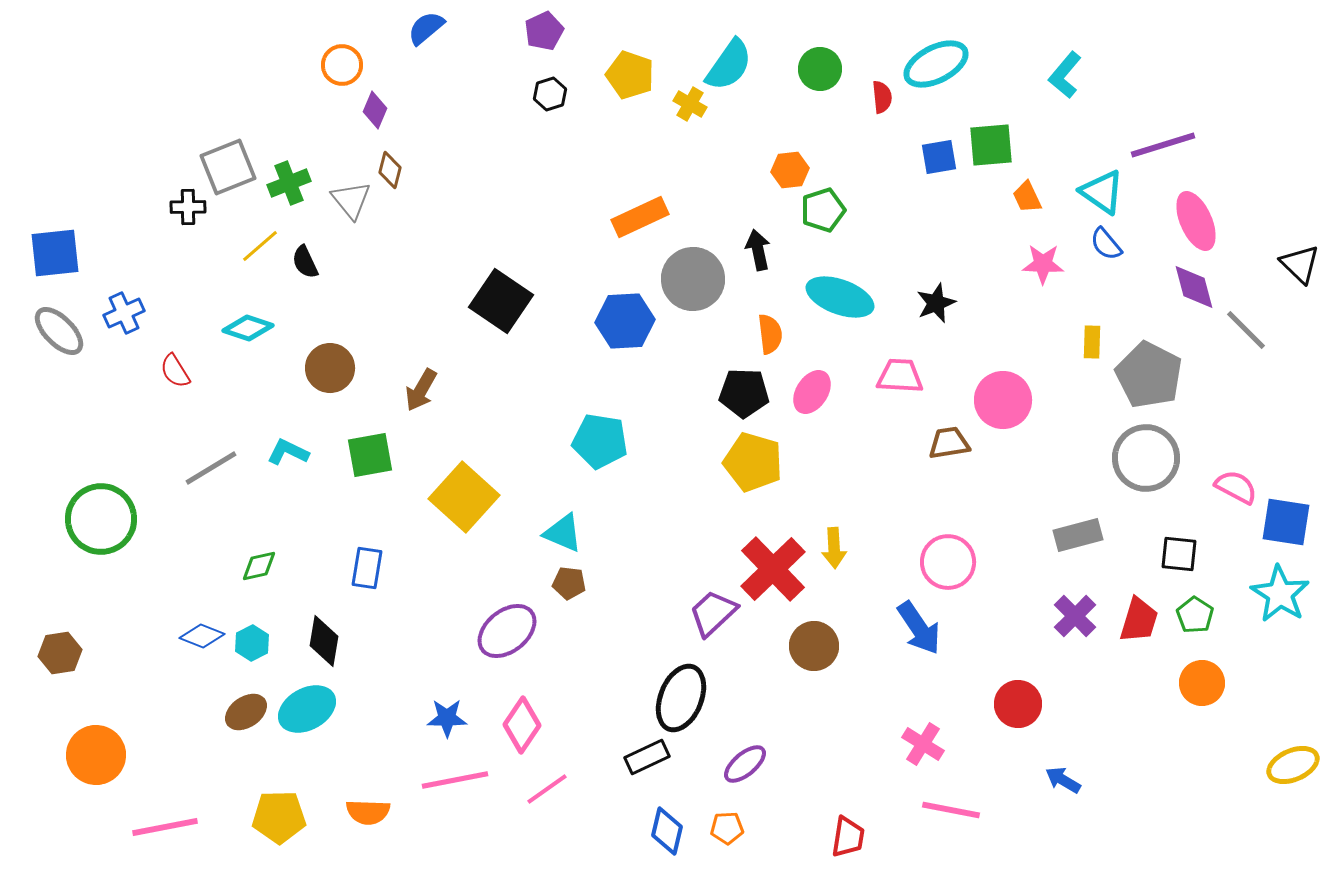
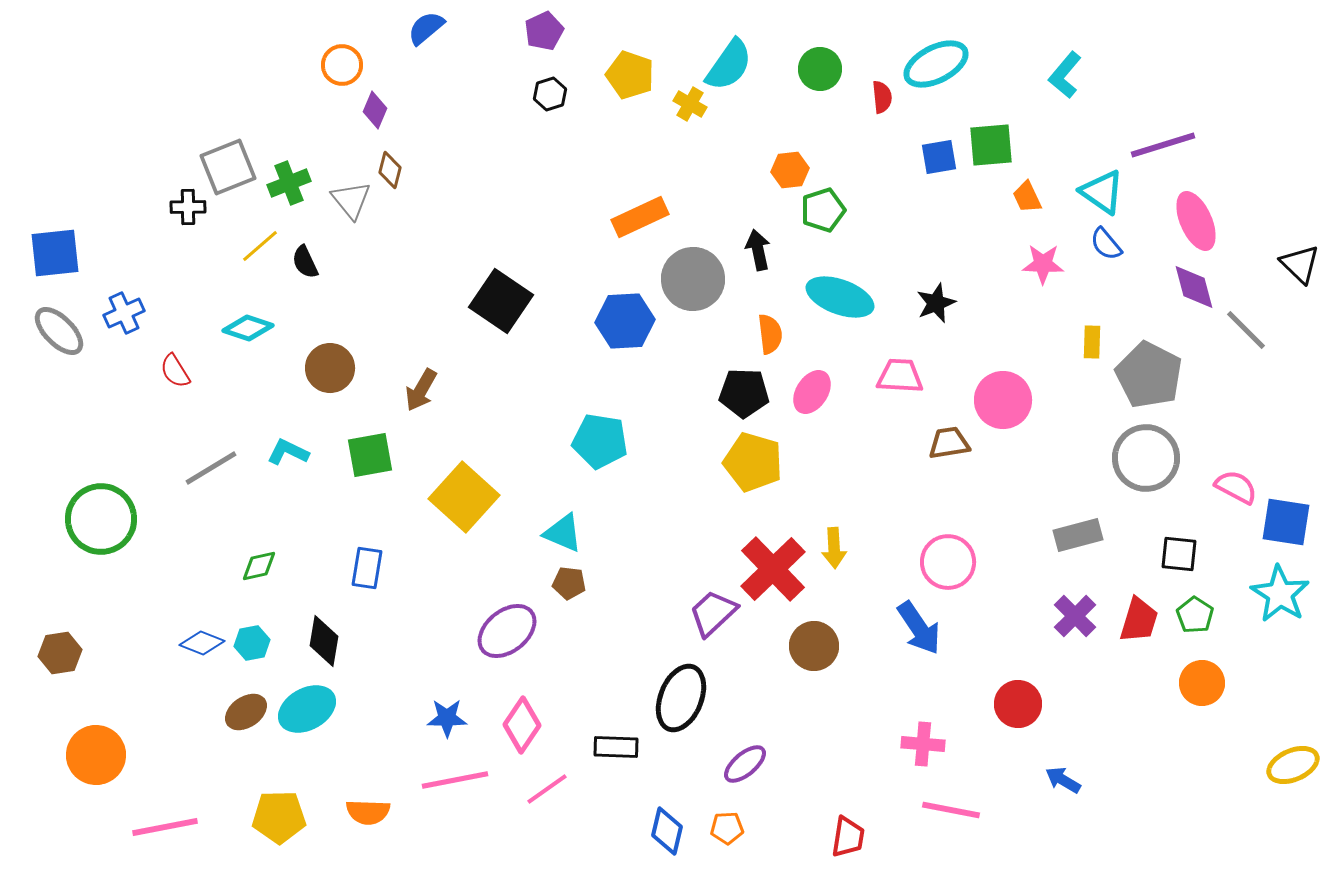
blue diamond at (202, 636): moved 7 px down
cyan hexagon at (252, 643): rotated 16 degrees clockwise
pink cross at (923, 744): rotated 27 degrees counterclockwise
black rectangle at (647, 757): moved 31 px left, 10 px up; rotated 27 degrees clockwise
